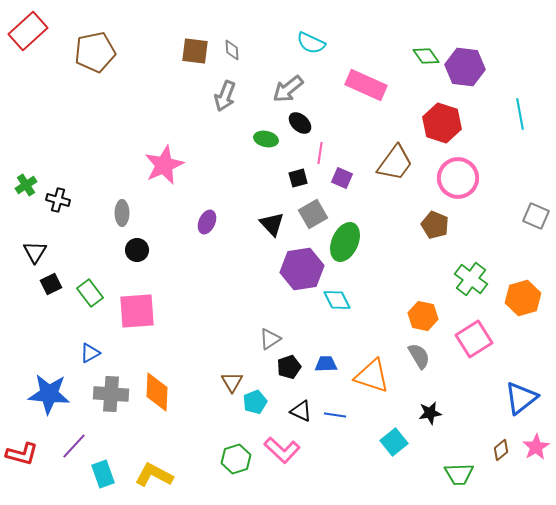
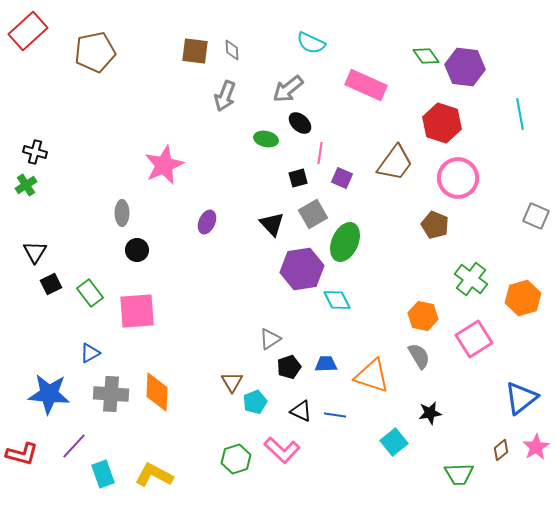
black cross at (58, 200): moved 23 px left, 48 px up
